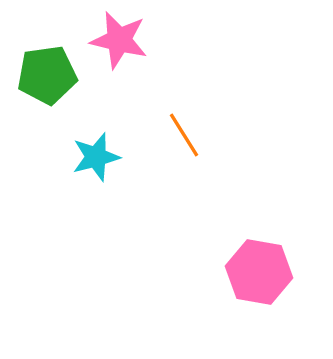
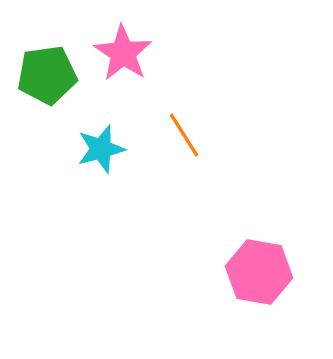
pink star: moved 4 px right, 13 px down; rotated 20 degrees clockwise
cyan star: moved 5 px right, 8 px up
